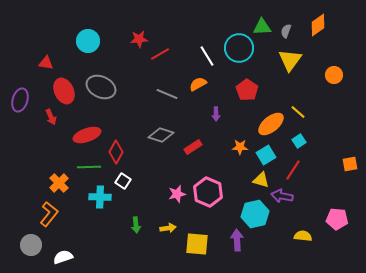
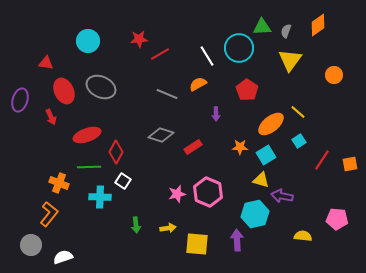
red line at (293, 170): moved 29 px right, 10 px up
orange cross at (59, 183): rotated 24 degrees counterclockwise
